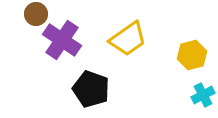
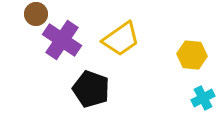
yellow trapezoid: moved 7 px left
yellow hexagon: rotated 20 degrees clockwise
cyan cross: moved 3 px down
